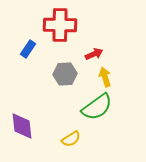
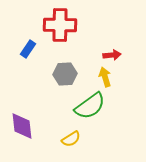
red arrow: moved 18 px right, 1 px down; rotated 18 degrees clockwise
green semicircle: moved 7 px left, 1 px up
